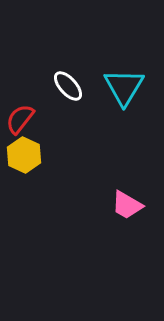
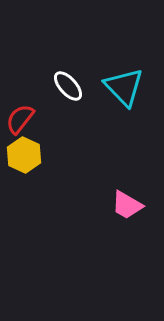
cyan triangle: rotated 15 degrees counterclockwise
